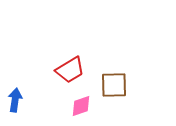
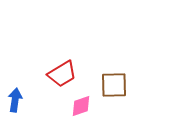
red trapezoid: moved 8 px left, 4 px down
